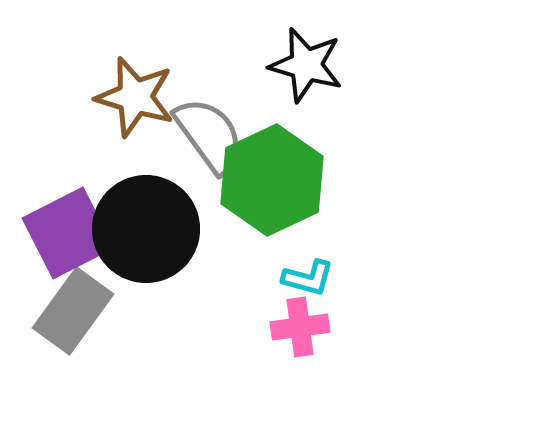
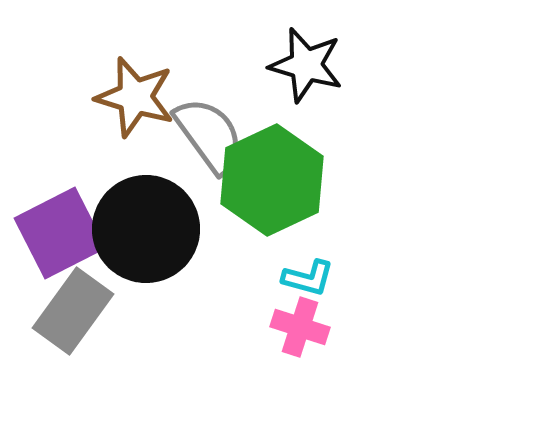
purple square: moved 8 px left
pink cross: rotated 26 degrees clockwise
